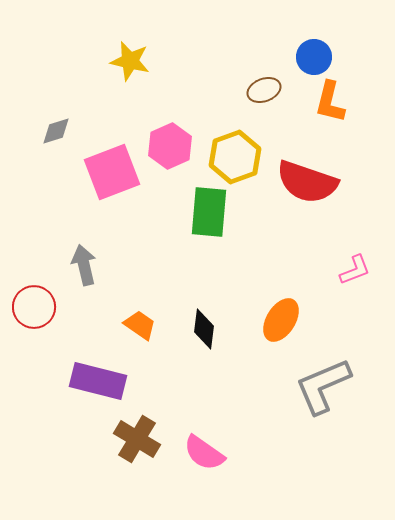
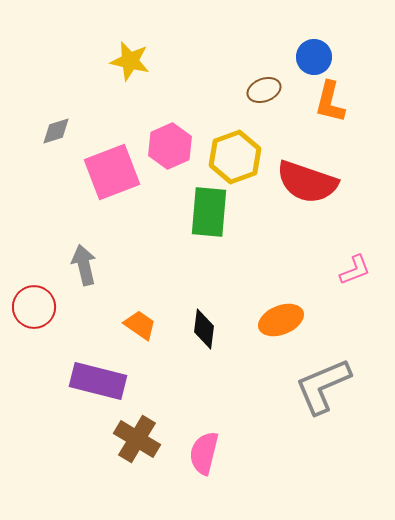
orange ellipse: rotated 36 degrees clockwise
pink semicircle: rotated 69 degrees clockwise
